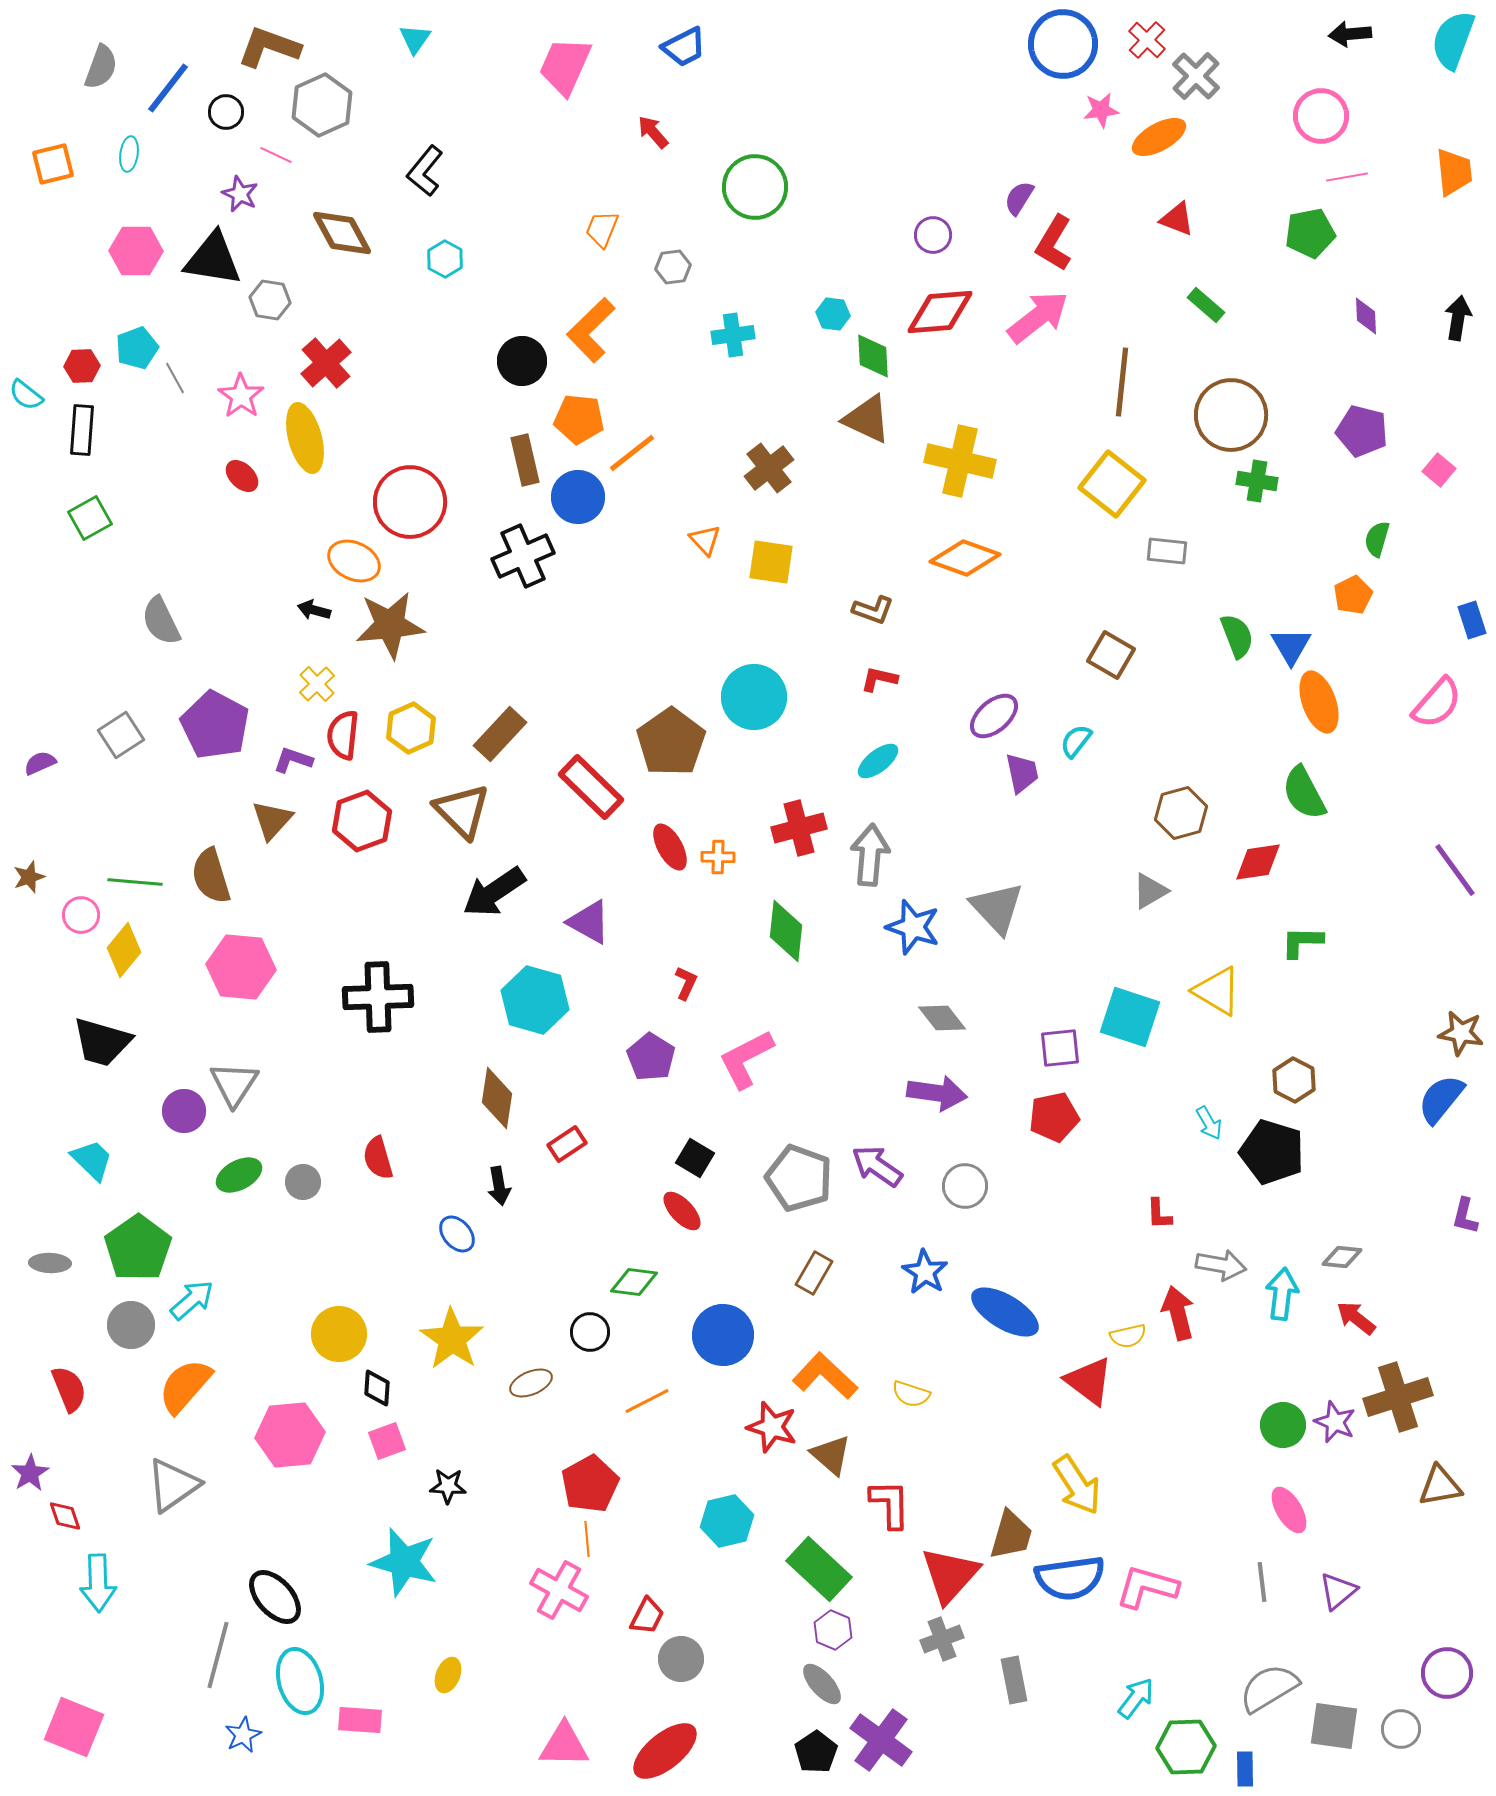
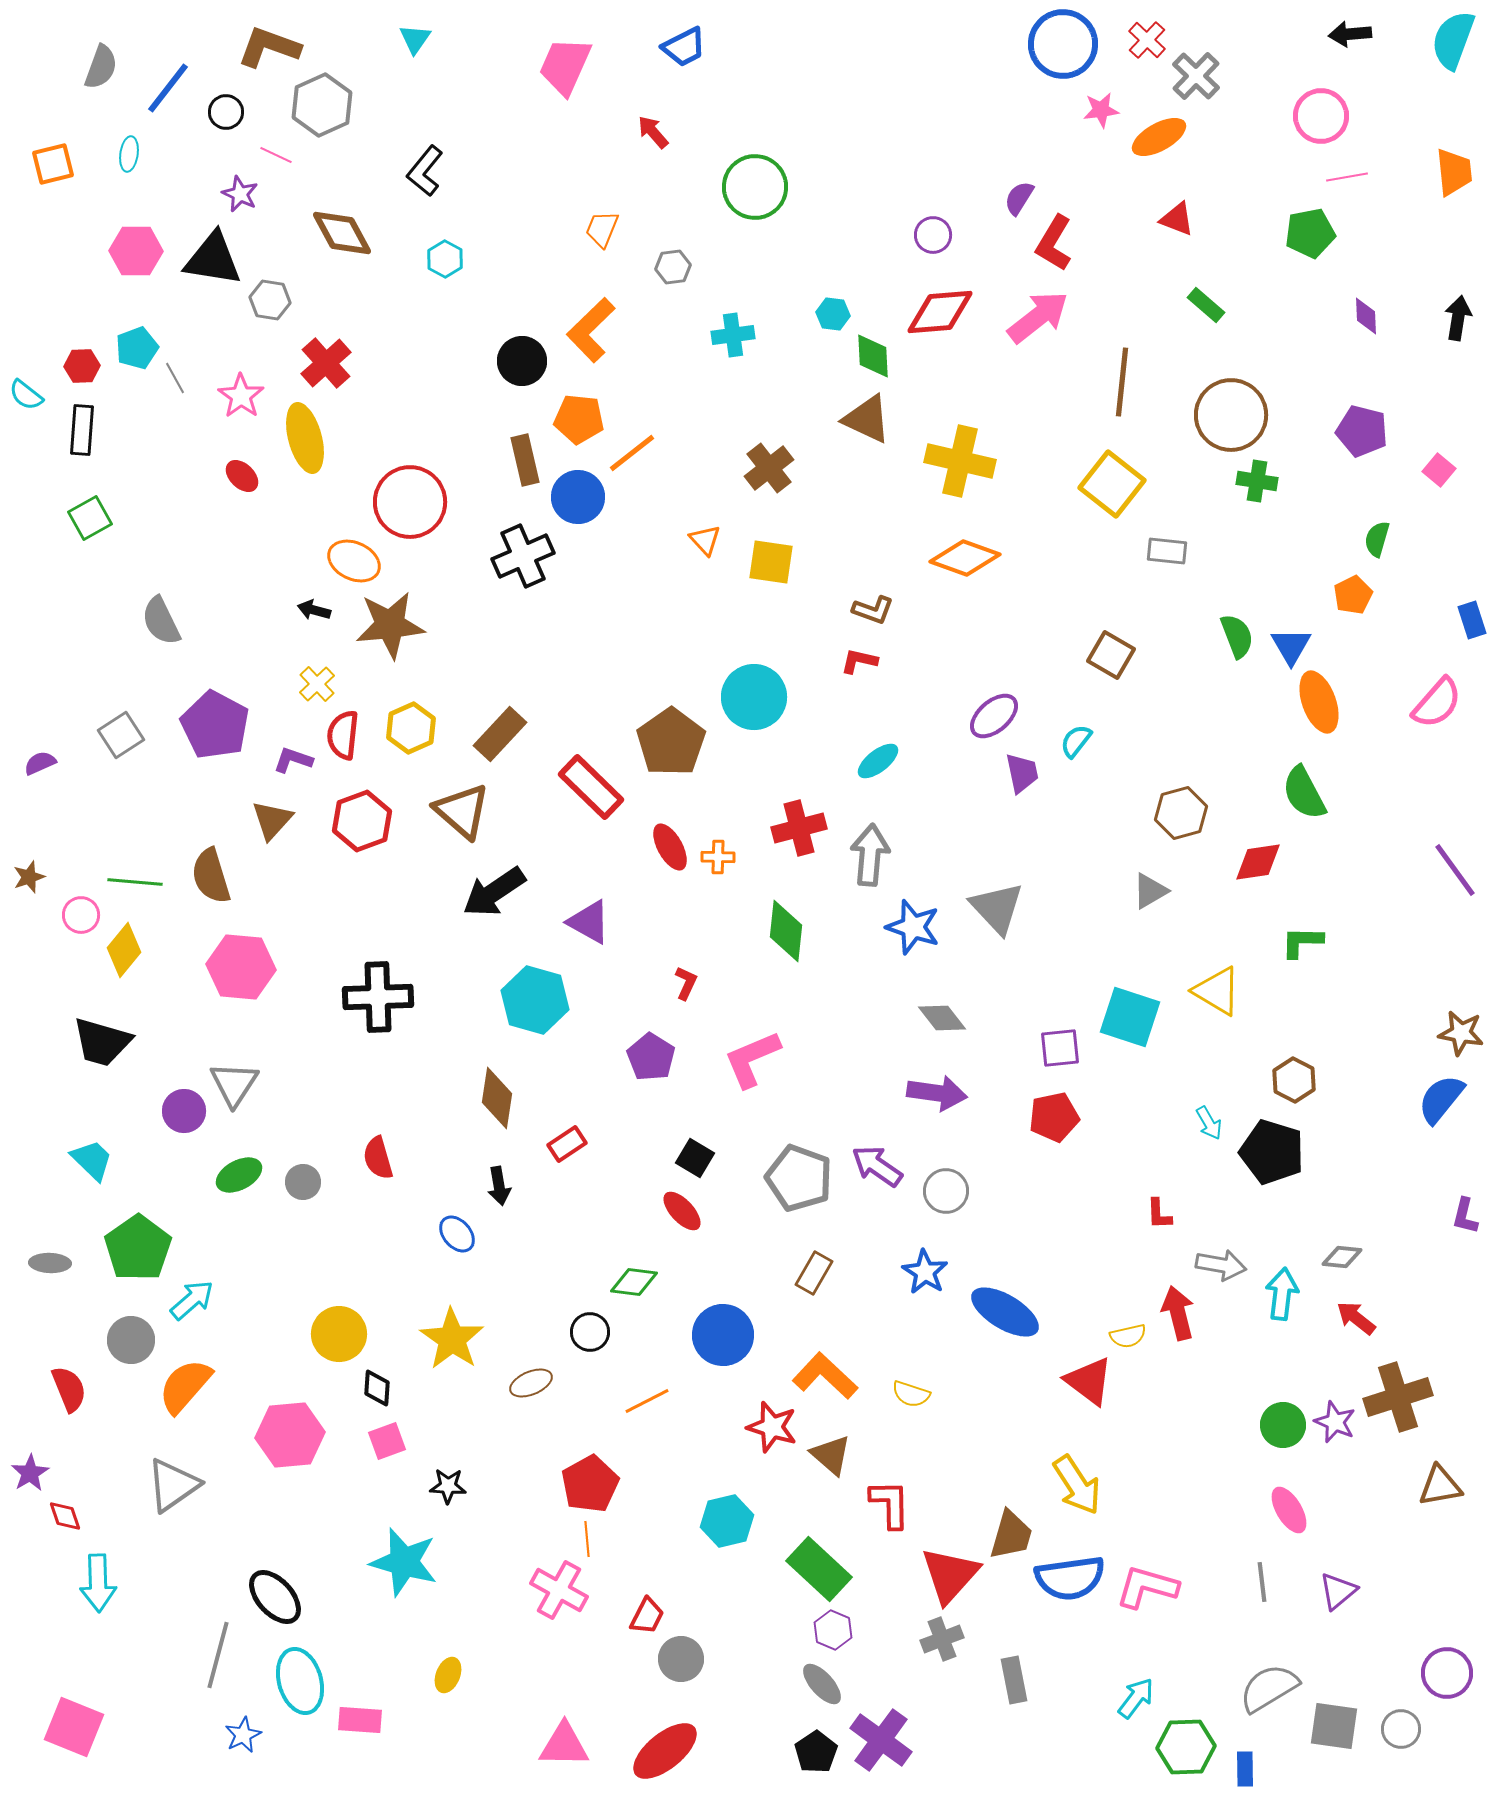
red L-shape at (879, 679): moved 20 px left, 18 px up
brown triangle at (462, 811): rotated 4 degrees counterclockwise
pink L-shape at (746, 1059): moved 6 px right; rotated 4 degrees clockwise
gray circle at (965, 1186): moved 19 px left, 5 px down
gray circle at (131, 1325): moved 15 px down
